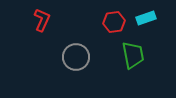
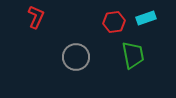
red L-shape: moved 6 px left, 3 px up
